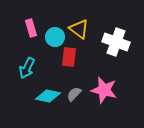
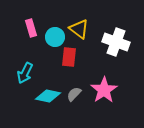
cyan arrow: moved 2 px left, 5 px down
pink star: rotated 24 degrees clockwise
